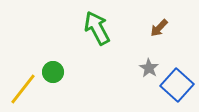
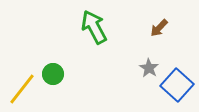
green arrow: moved 3 px left, 1 px up
green circle: moved 2 px down
yellow line: moved 1 px left
